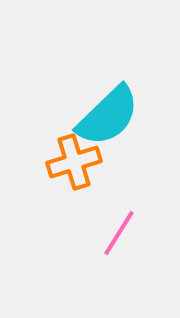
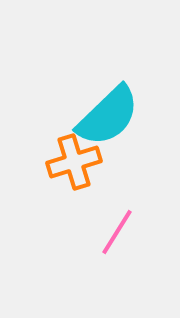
pink line: moved 2 px left, 1 px up
